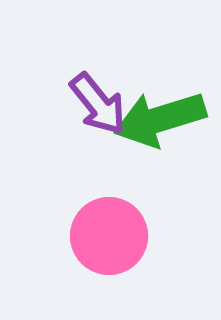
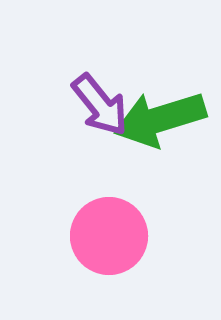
purple arrow: moved 2 px right, 1 px down
